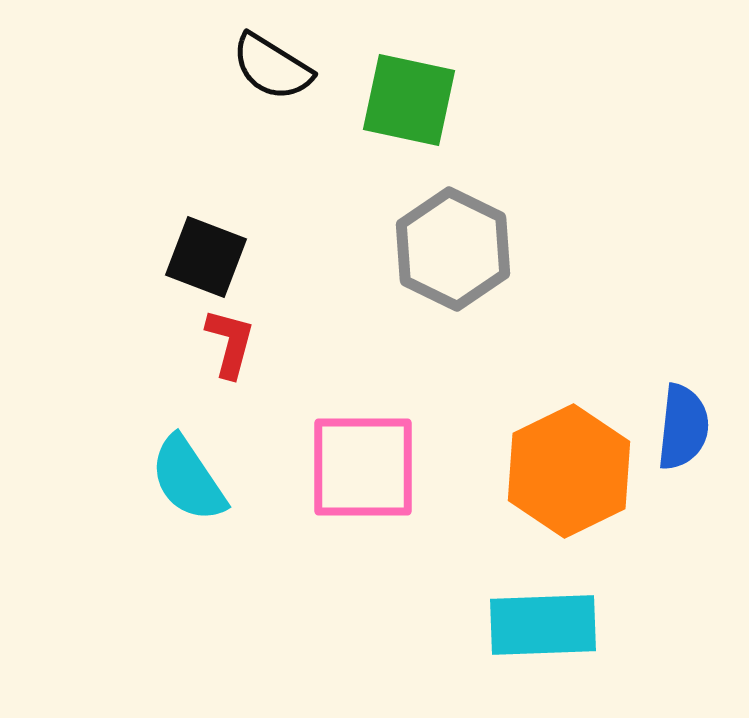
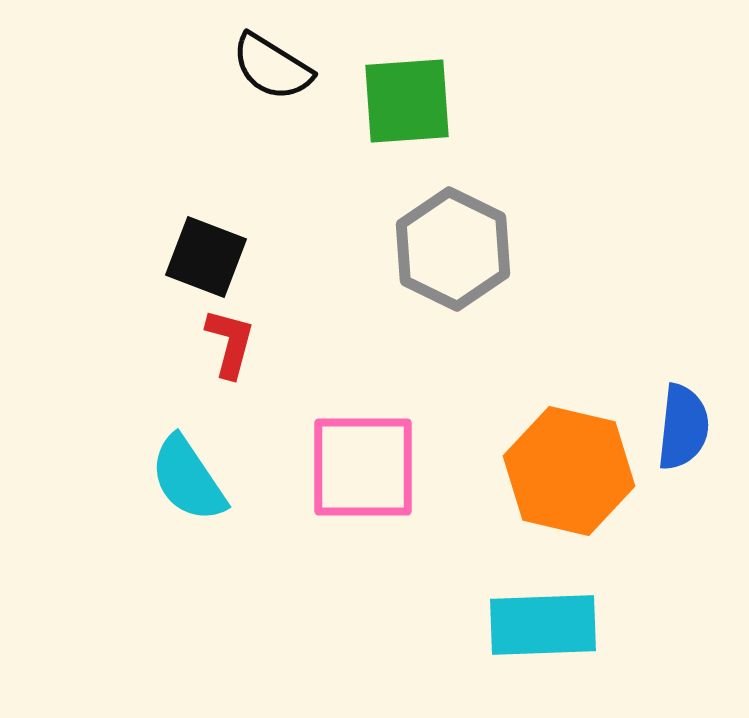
green square: moved 2 px left, 1 px down; rotated 16 degrees counterclockwise
orange hexagon: rotated 21 degrees counterclockwise
